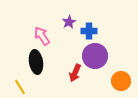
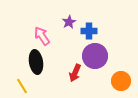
yellow line: moved 2 px right, 1 px up
